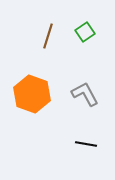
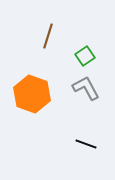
green square: moved 24 px down
gray L-shape: moved 1 px right, 6 px up
black line: rotated 10 degrees clockwise
